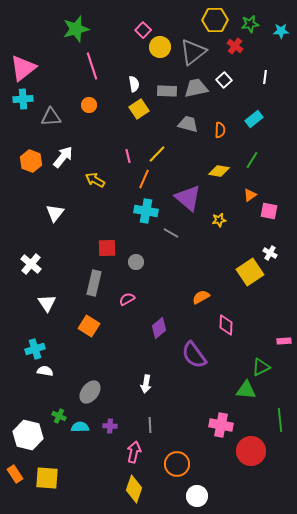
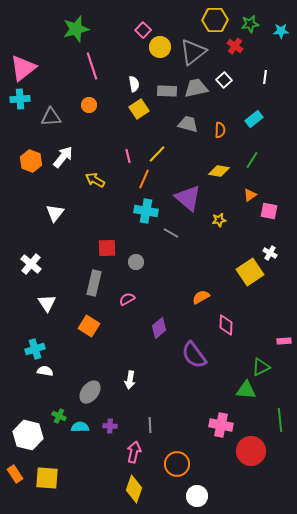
cyan cross at (23, 99): moved 3 px left
white arrow at (146, 384): moved 16 px left, 4 px up
